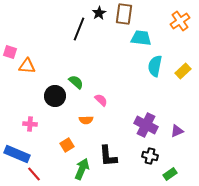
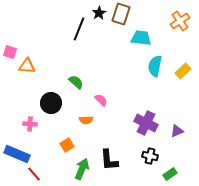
brown rectangle: moved 3 px left; rotated 10 degrees clockwise
black circle: moved 4 px left, 7 px down
purple cross: moved 2 px up
black L-shape: moved 1 px right, 4 px down
